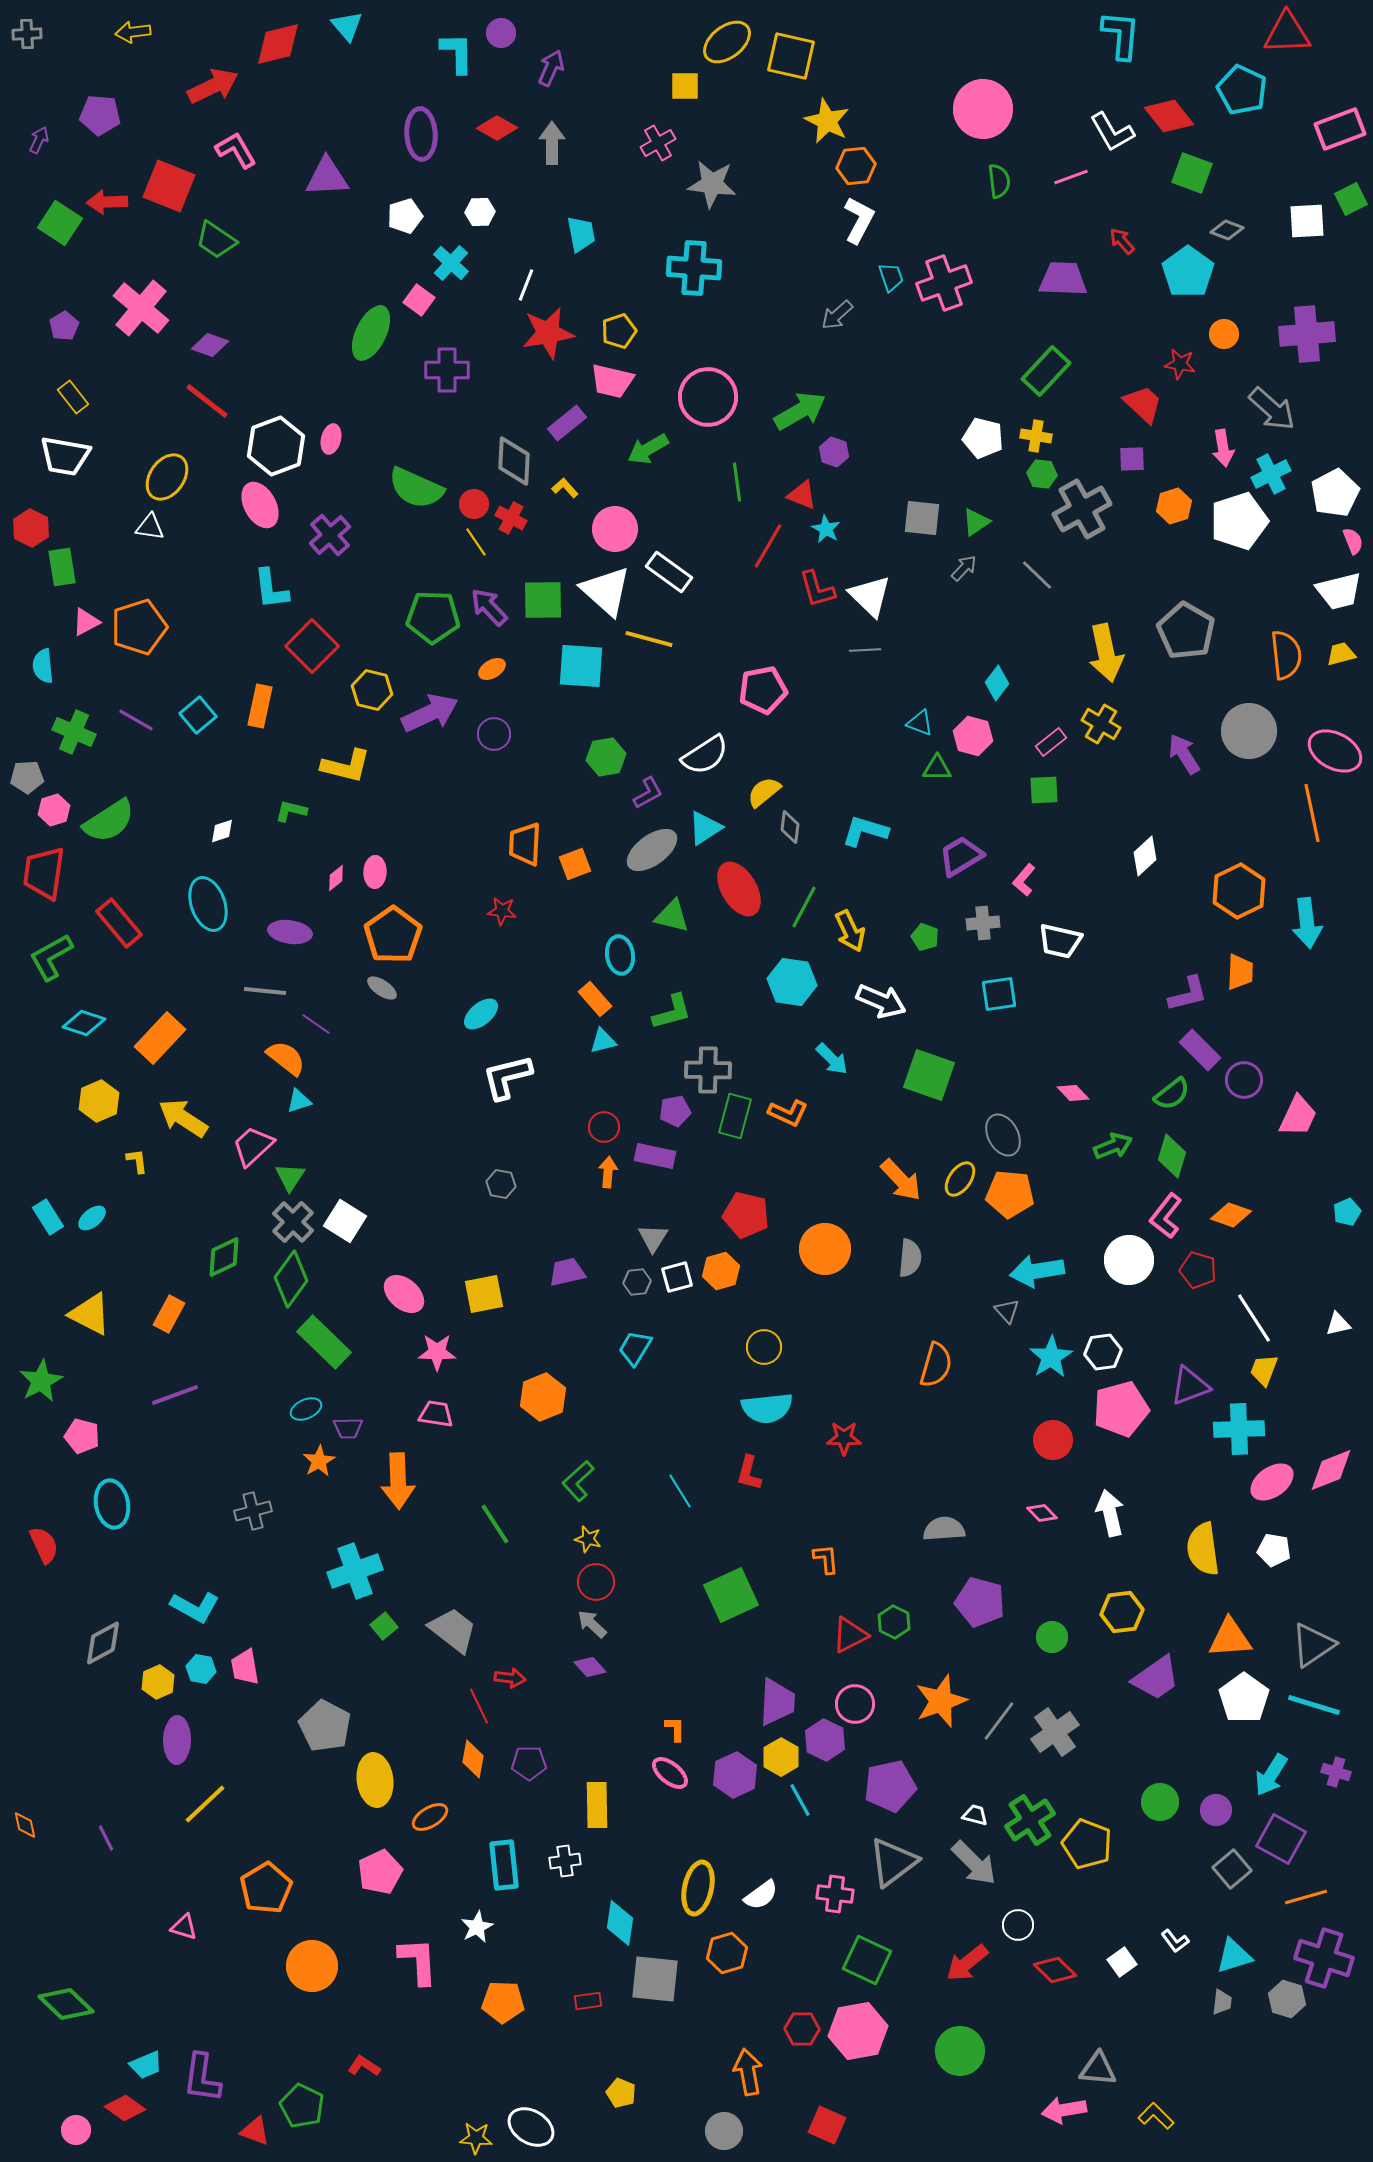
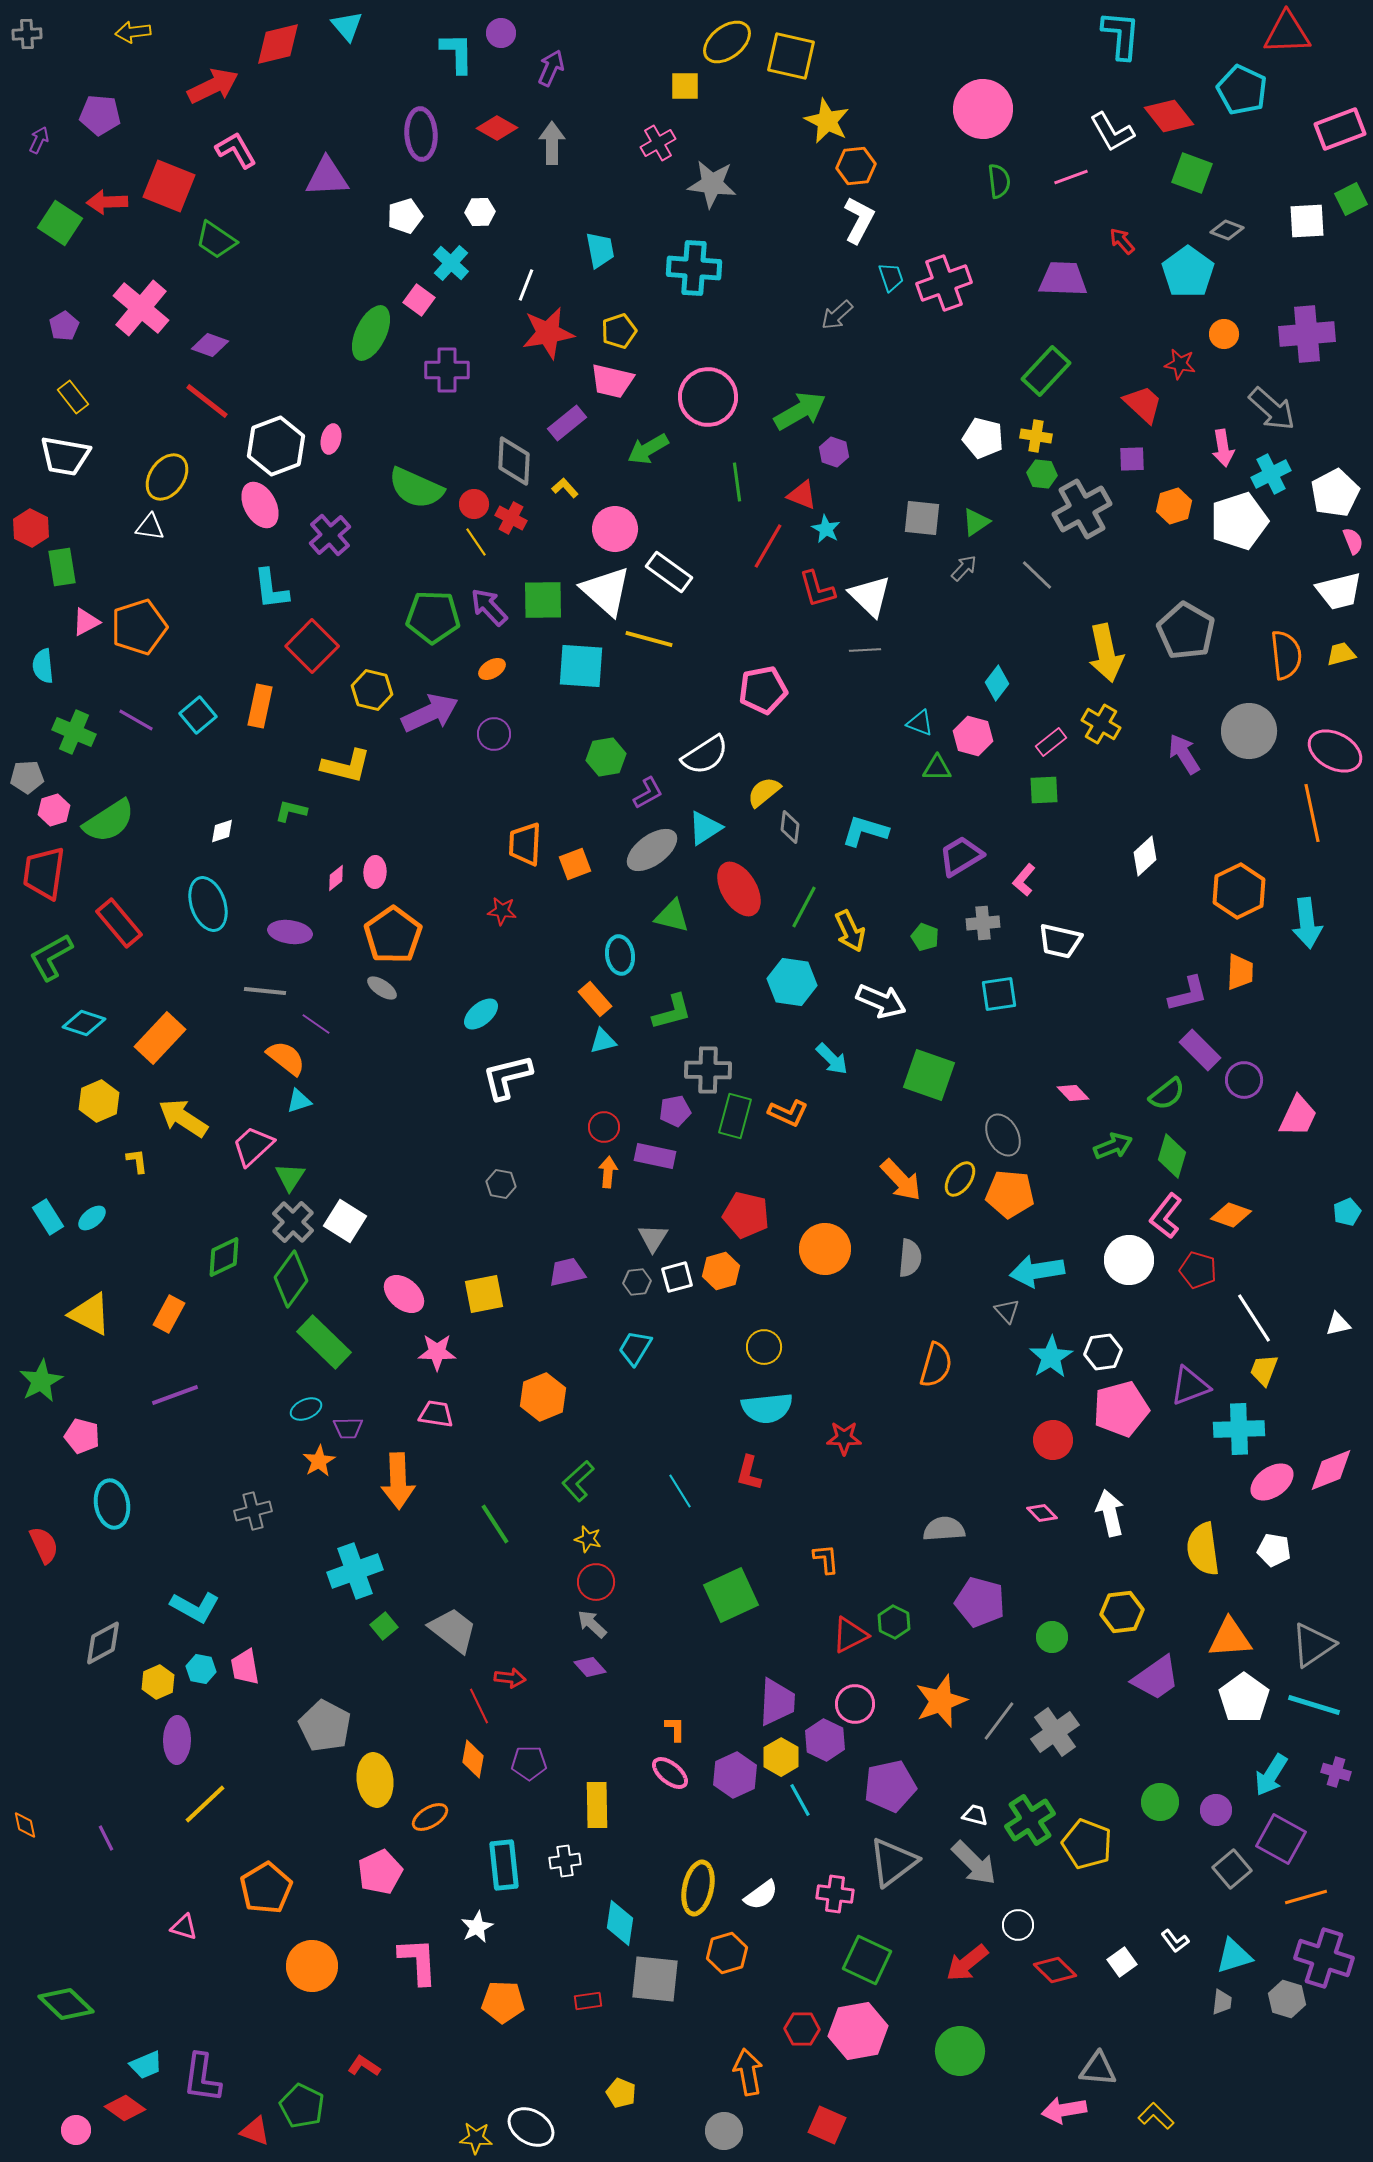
cyan trapezoid at (581, 234): moved 19 px right, 16 px down
green semicircle at (1172, 1094): moved 5 px left
